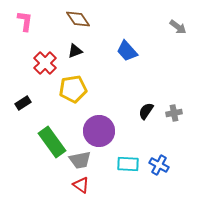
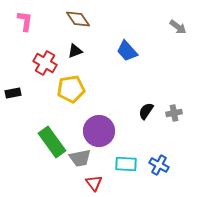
red cross: rotated 15 degrees counterclockwise
yellow pentagon: moved 2 px left
black rectangle: moved 10 px left, 10 px up; rotated 21 degrees clockwise
gray trapezoid: moved 2 px up
cyan rectangle: moved 2 px left
red triangle: moved 13 px right, 2 px up; rotated 18 degrees clockwise
